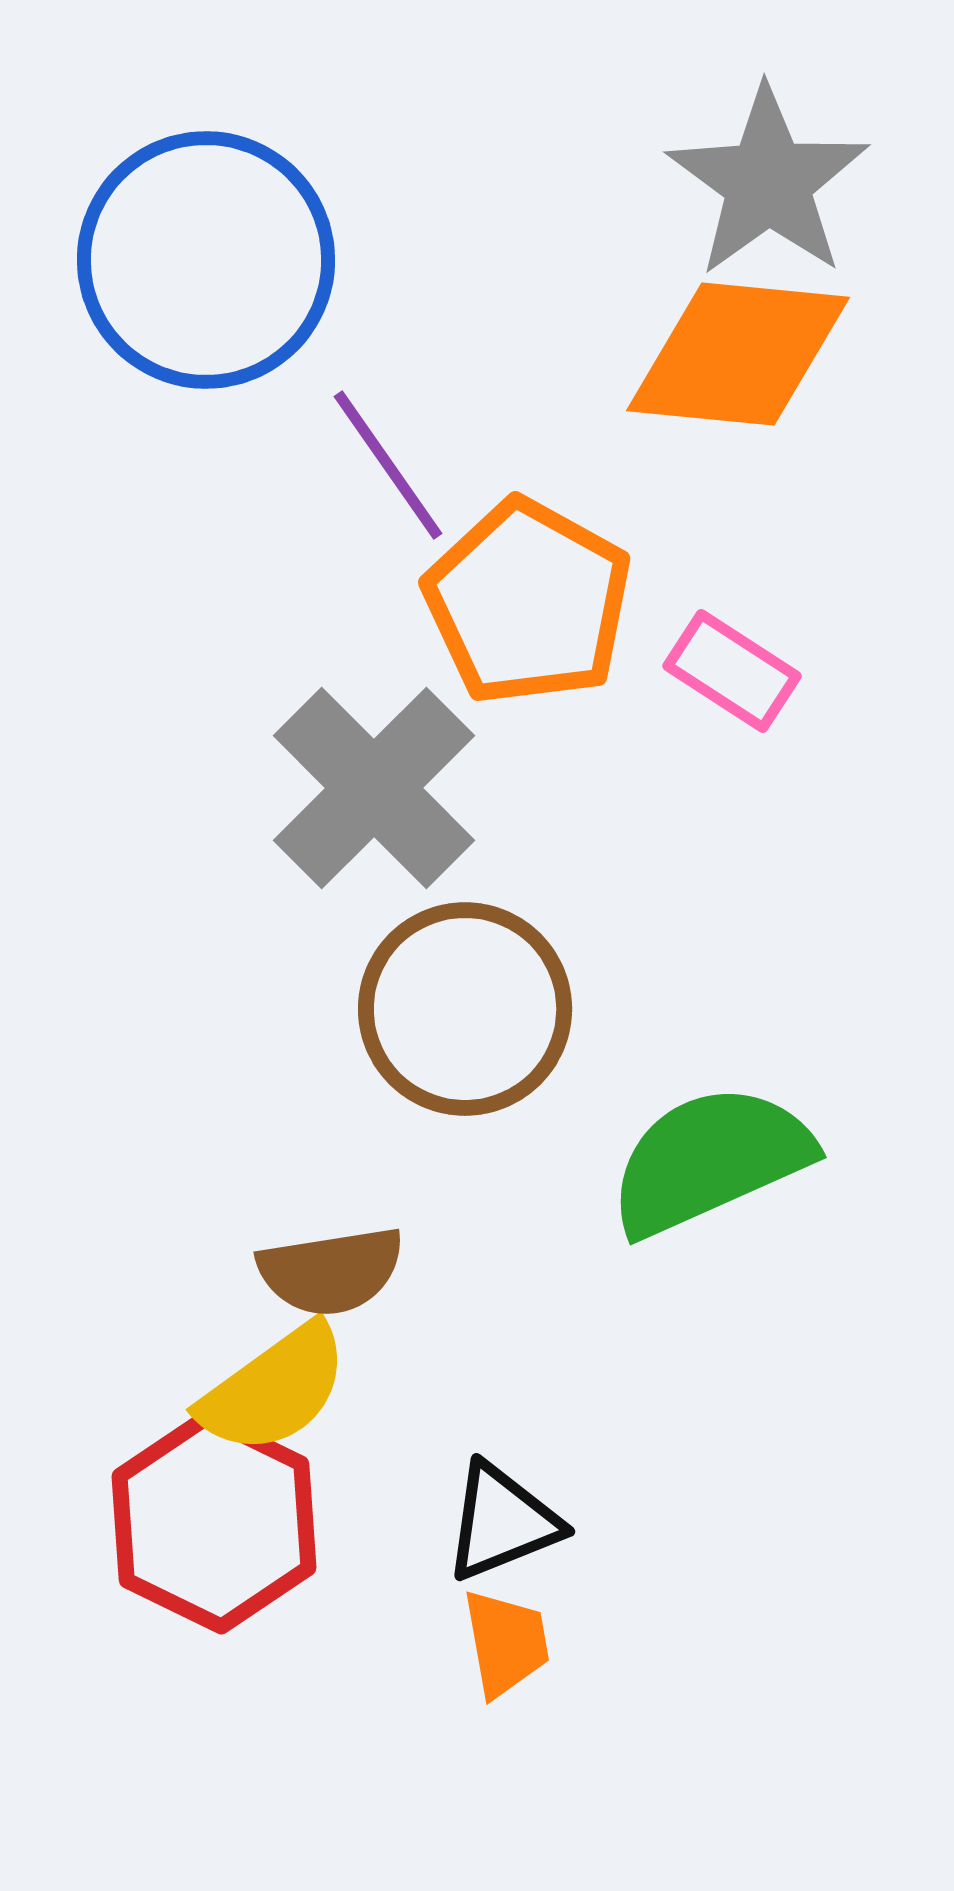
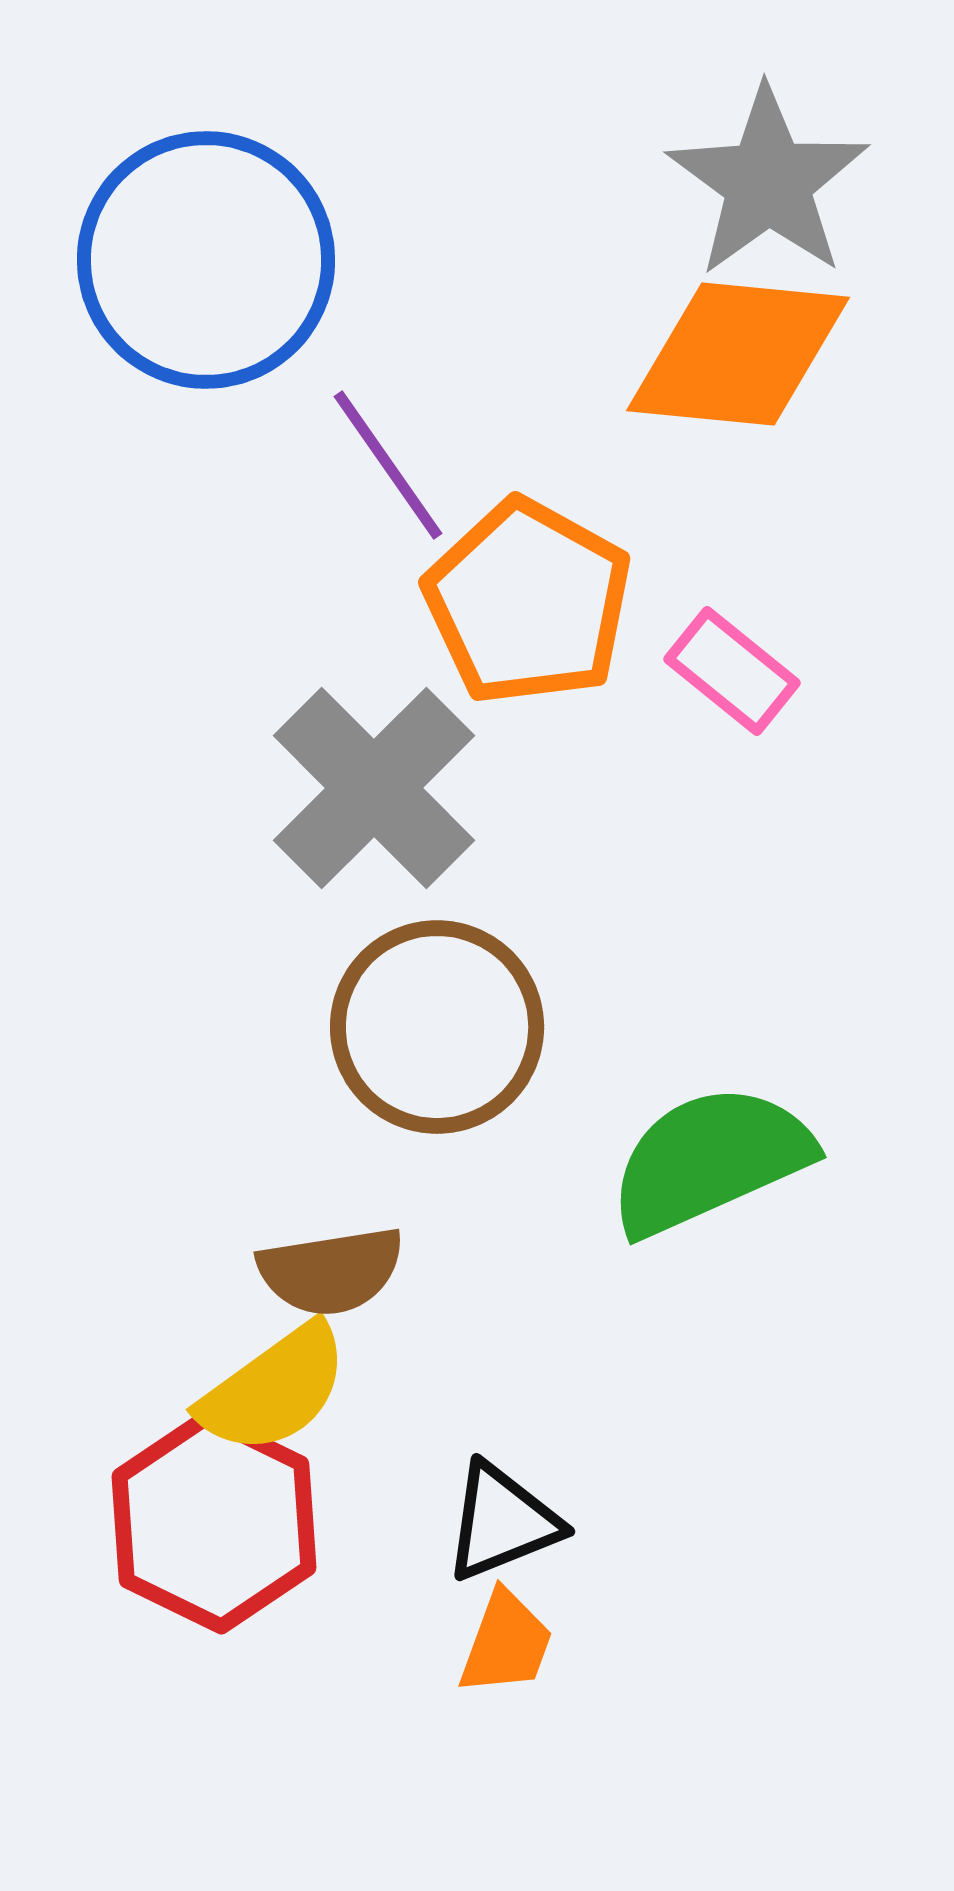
pink rectangle: rotated 6 degrees clockwise
brown circle: moved 28 px left, 18 px down
orange trapezoid: rotated 30 degrees clockwise
